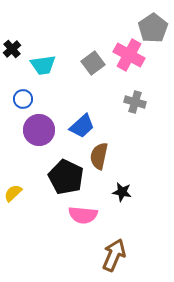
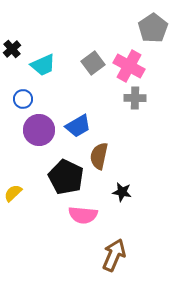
pink cross: moved 11 px down
cyan trapezoid: rotated 16 degrees counterclockwise
gray cross: moved 4 px up; rotated 15 degrees counterclockwise
blue trapezoid: moved 4 px left; rotated 12 degrees clockwise
